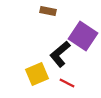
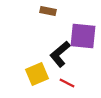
purple square: rotated 28 degrees counterclockwise
